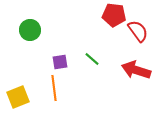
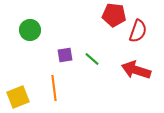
red semicircle: rotated 55 degrees clockwise
purple square: moved 5 px right, 7 px up
